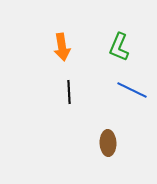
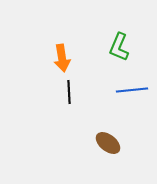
orange arrow: moved 11 px down
blue line: rotated 32 degrees counterclockwise
brown ellipse: rotated 50 degrees counterclockwise
